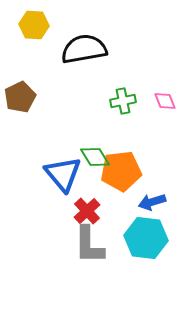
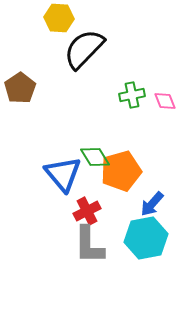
yellow hexagon: moved 25 px right, 7 px up
black semicircle: rotated 36 degrees counterclockwise
brown pentagon: moved 9 px up; rotated 8 degrees counterclockwise
green cross: moved 9 px right, 6 px up
orange pentagon: rotated 9 degrees counterclockwise
blue arrow: moved 2 px down; rotated 32 degrees counterclockwise
red cross: rotated 16 degrees clockwise
cyan hexagon: rotated 18 degrees counterclockwise
